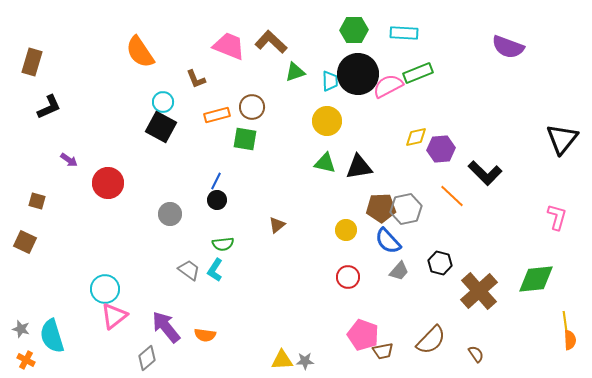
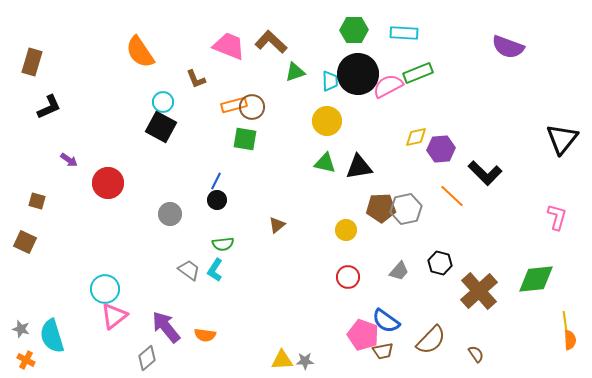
orange rectangle at (217, 115): moved 17 px right, 10 px up
blue semicircle at (388, 241): moved 2 px left, 80 px down; rotated 12 degrees counterclockwise
